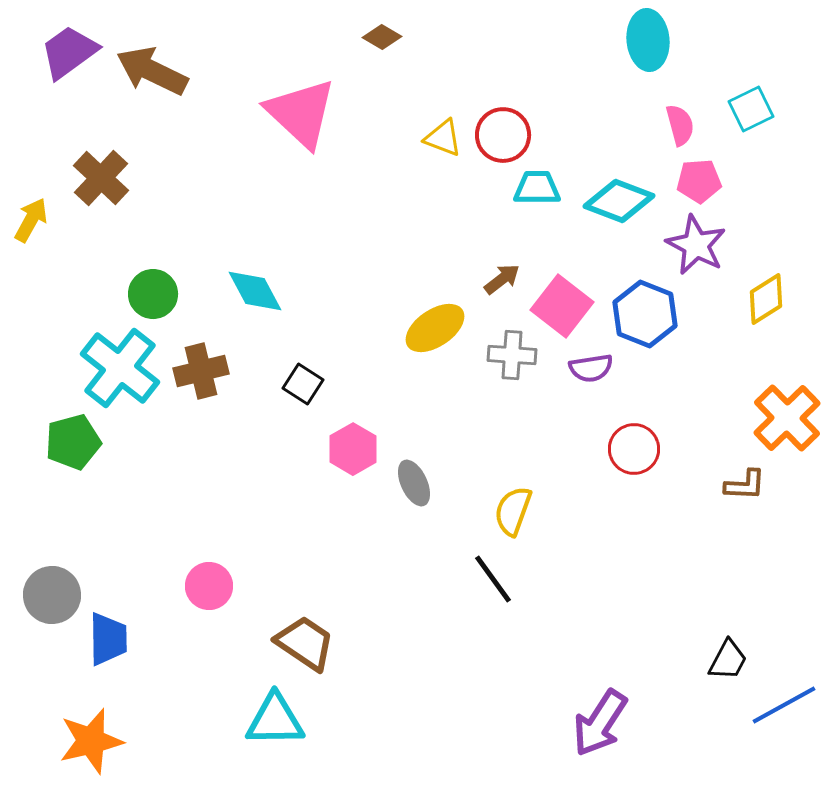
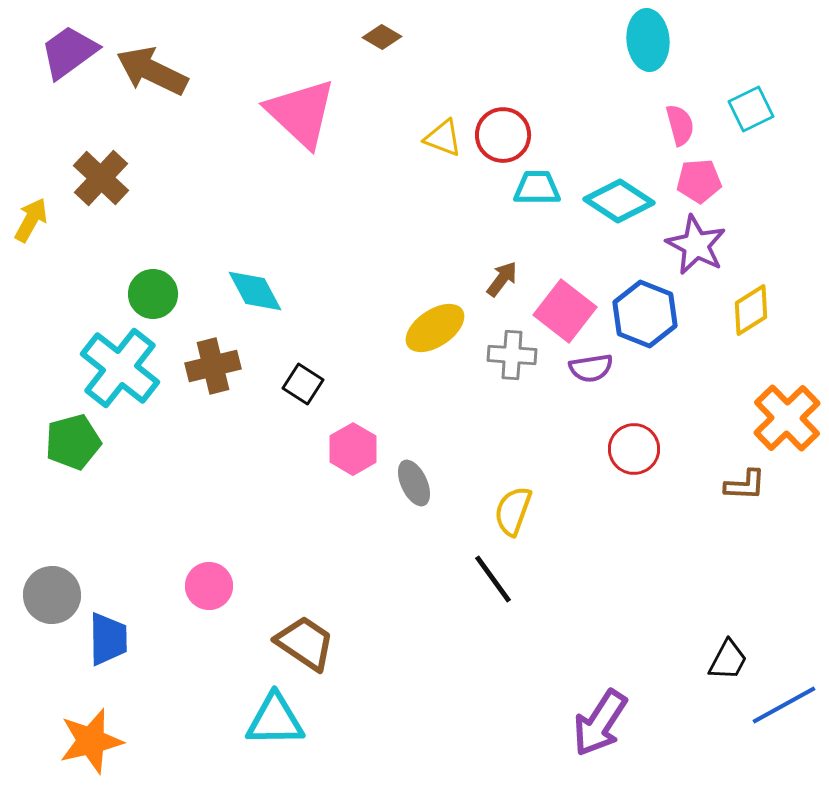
cyan diamond at (619, 201): rotated 12 degrees clockwise
brown arrow at (502, 279): rotated 15 degrees counterclockwise
yellow diamond at (766, 299): moved 15 px left, 11 px down
pink square at (562, 306): moved 3 px right, 5 px down
brown cross at (201, 371): moved 12 px right, 5 px up
